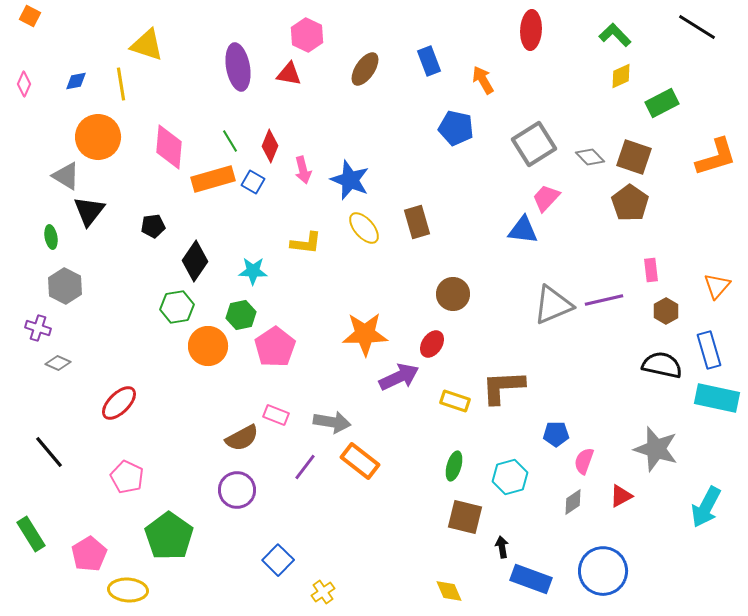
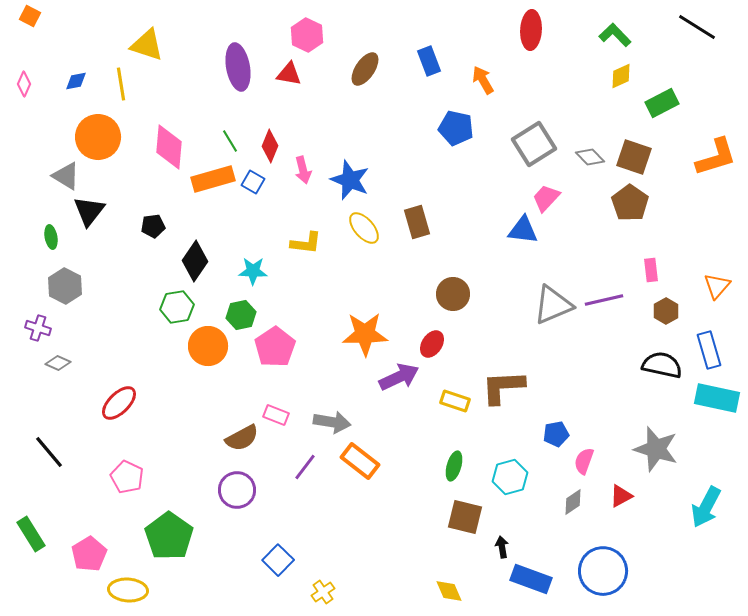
blue pentagon at (556, 434): rotated 10 degrees counterclockwise
